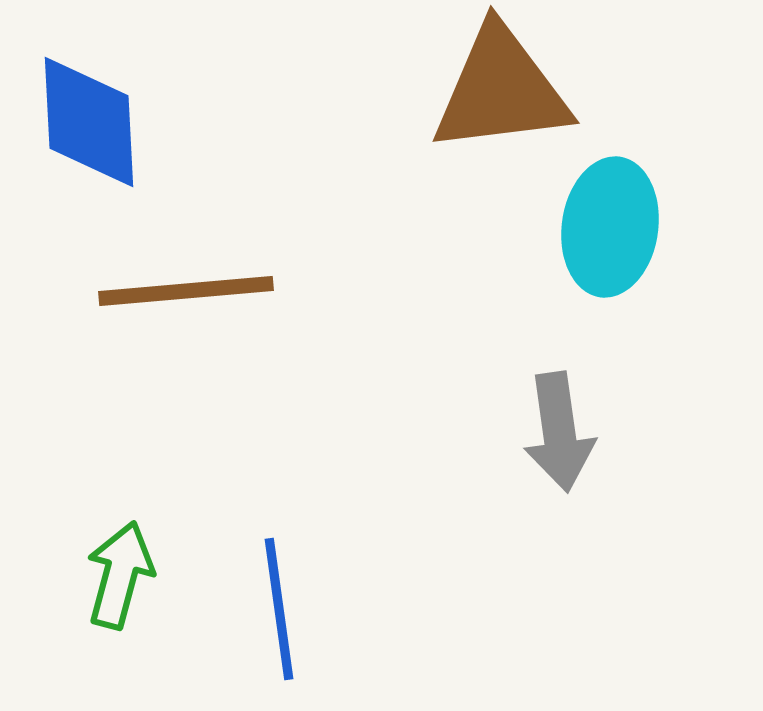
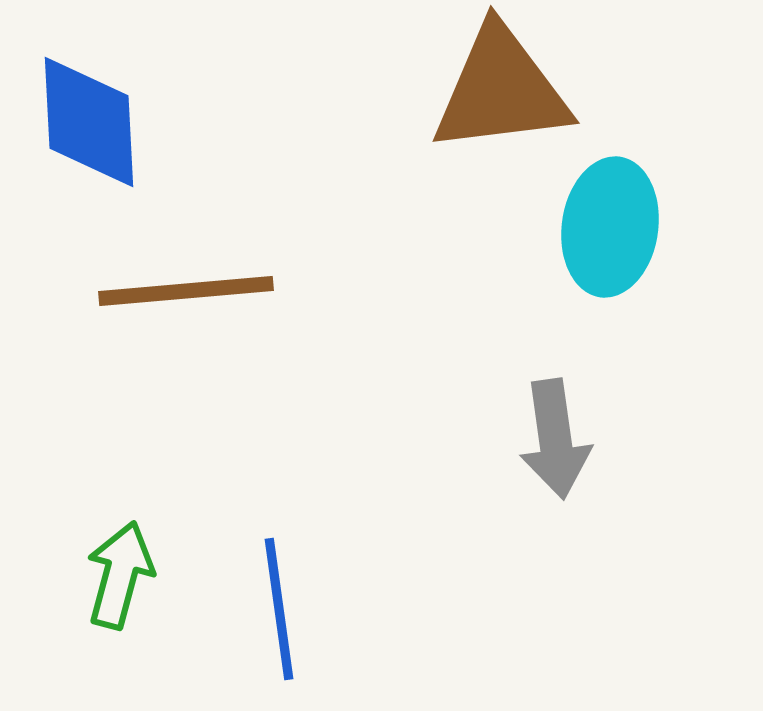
gray arrow: moved 4 px left, 7 px down
